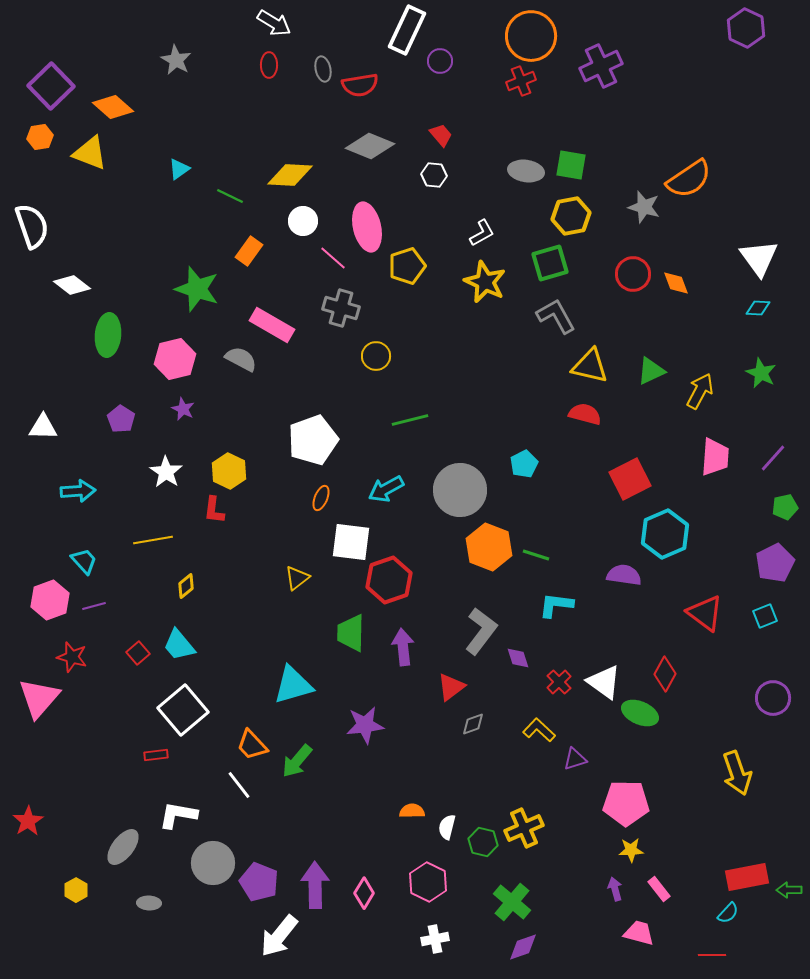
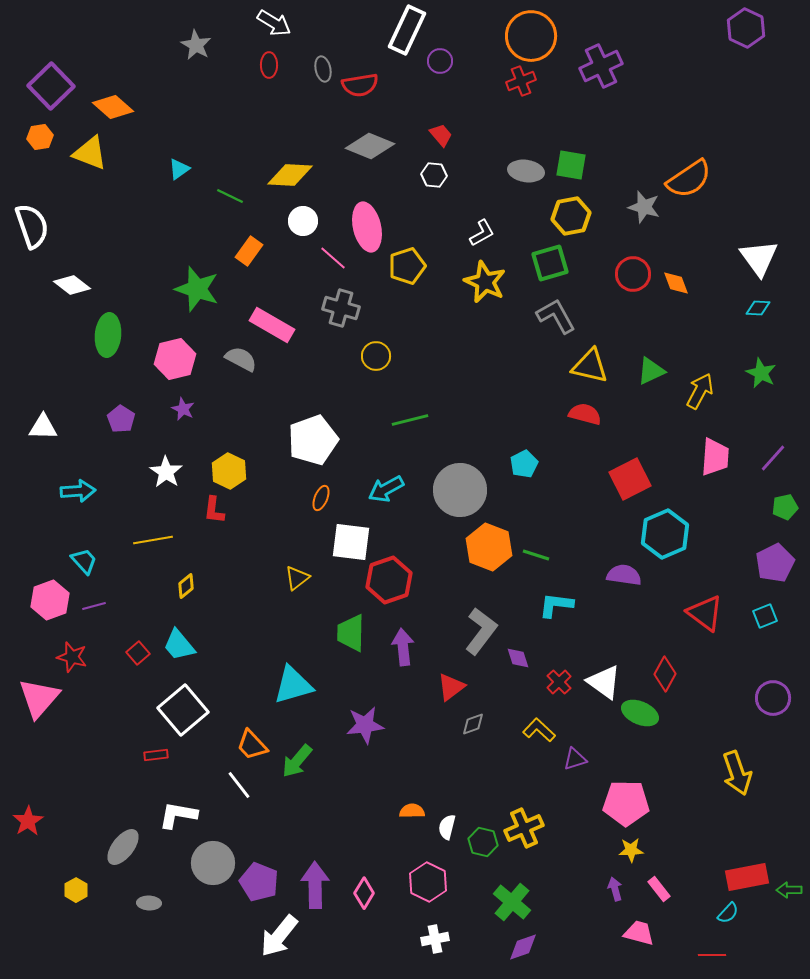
gray star at (176, 60): moved 20 px right, 15 px up
